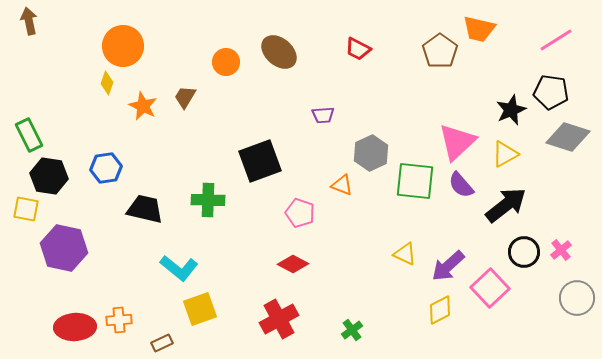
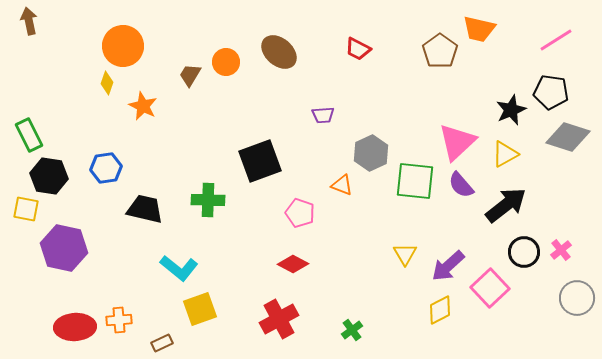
brown trapezoid at (185, 97): moved 5 px right, 22 px up
yellow triangle at (405, 254): rotated 35 degrees clockwise
